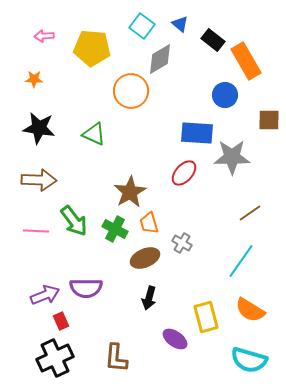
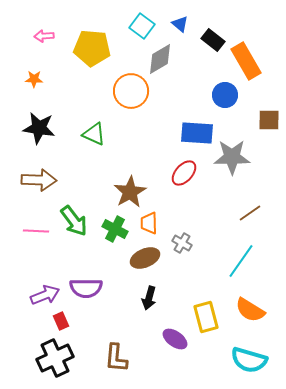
orange trapezoid: rotated 15 degrees clockwise
